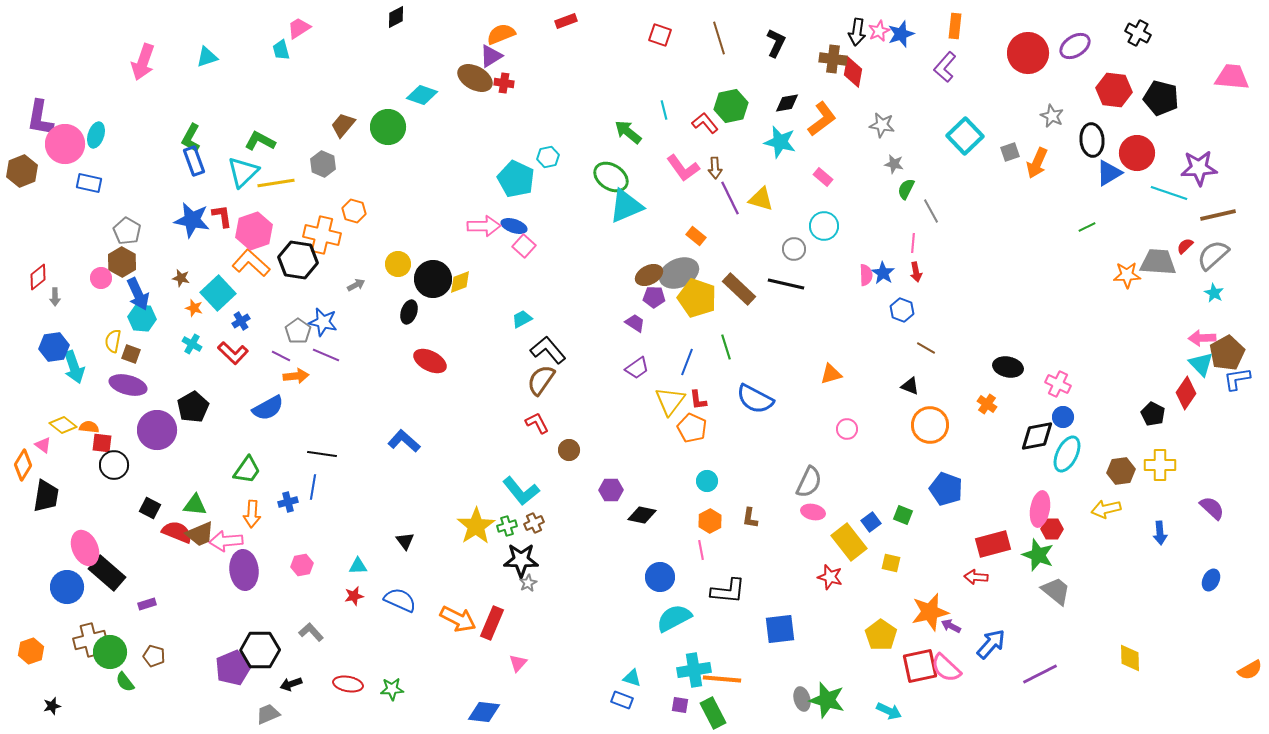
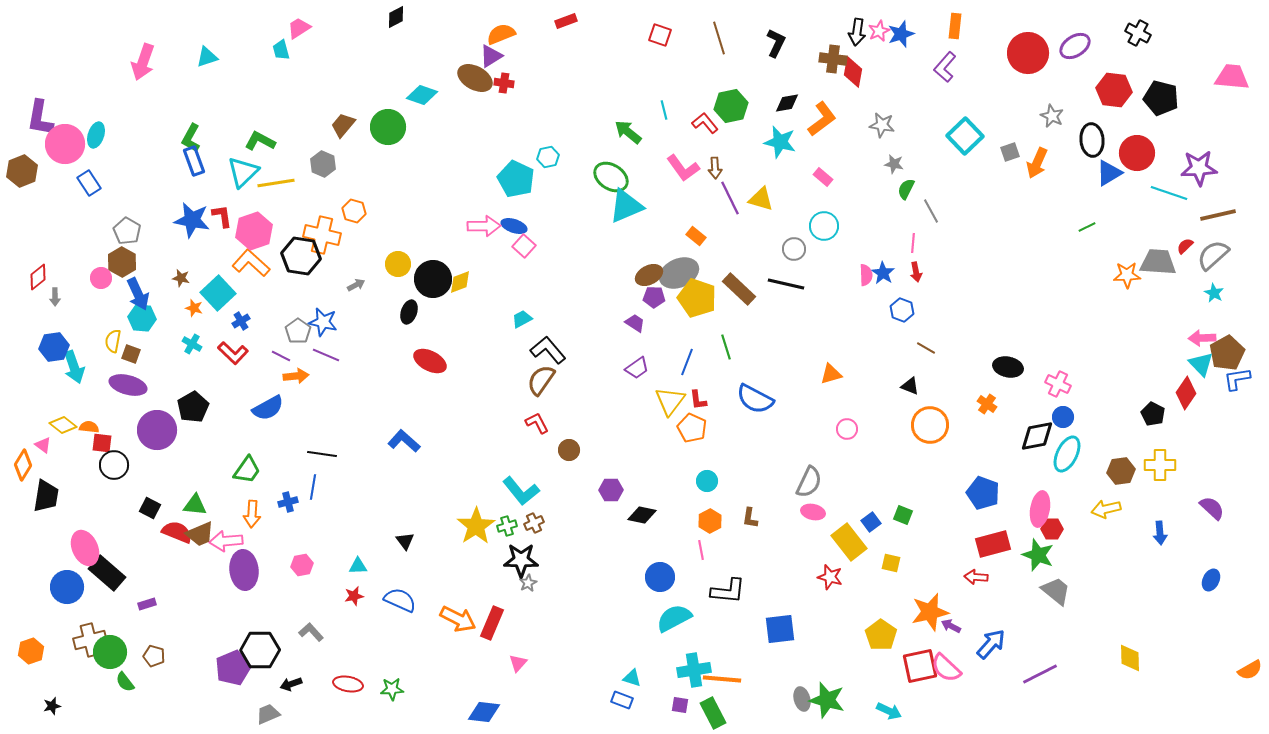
blue rectangle at (89, 183): rotated 45 degrees clockwise
black hexagon at (298, 260): moved 3 px right, 4 px up
blue pentagon at (946, 489): moved 37 px right, 4 px down
